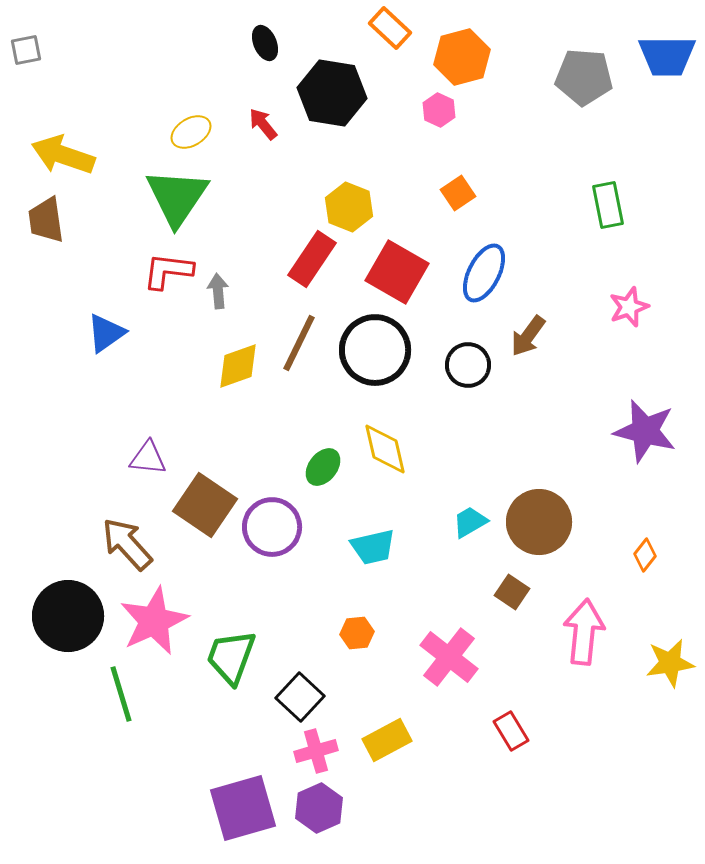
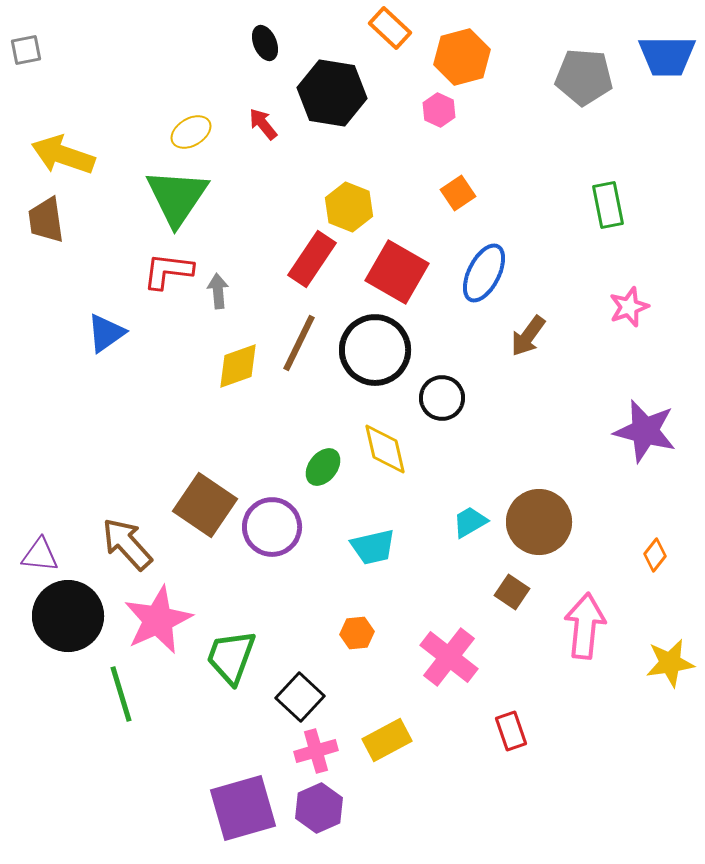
black circle at (468, 365): moved 26 px left, 33 px down
purple triangle at (148, 458): moved 108 px left, 97 px down
orange diamond at (645, 555): moved 10 px right
pink star at (154, 621): moved 4 px right, 1 px up
pink arrow at (584, 632): moved 1 px right, 6 px up
red rectangle at (511, 731): rotated 12 degrees clockwise
